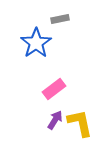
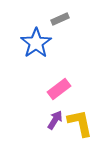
gray rectangle: rotated 12 degrees counterclockwise
pink rectangle: moved 5 px right
